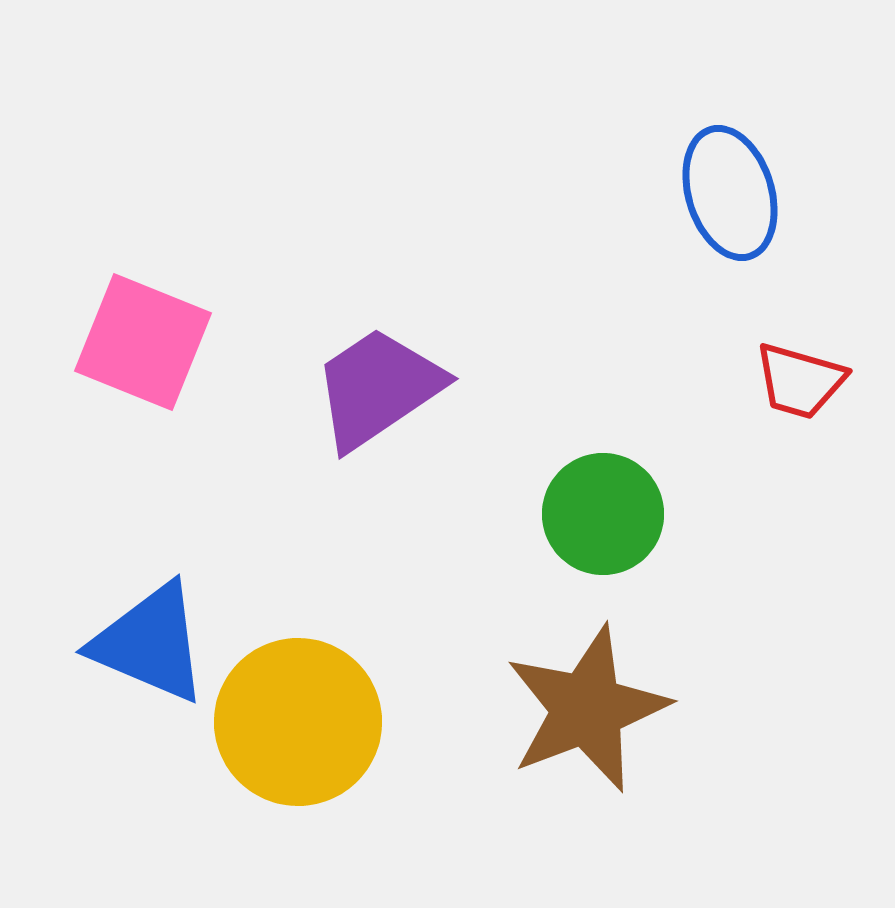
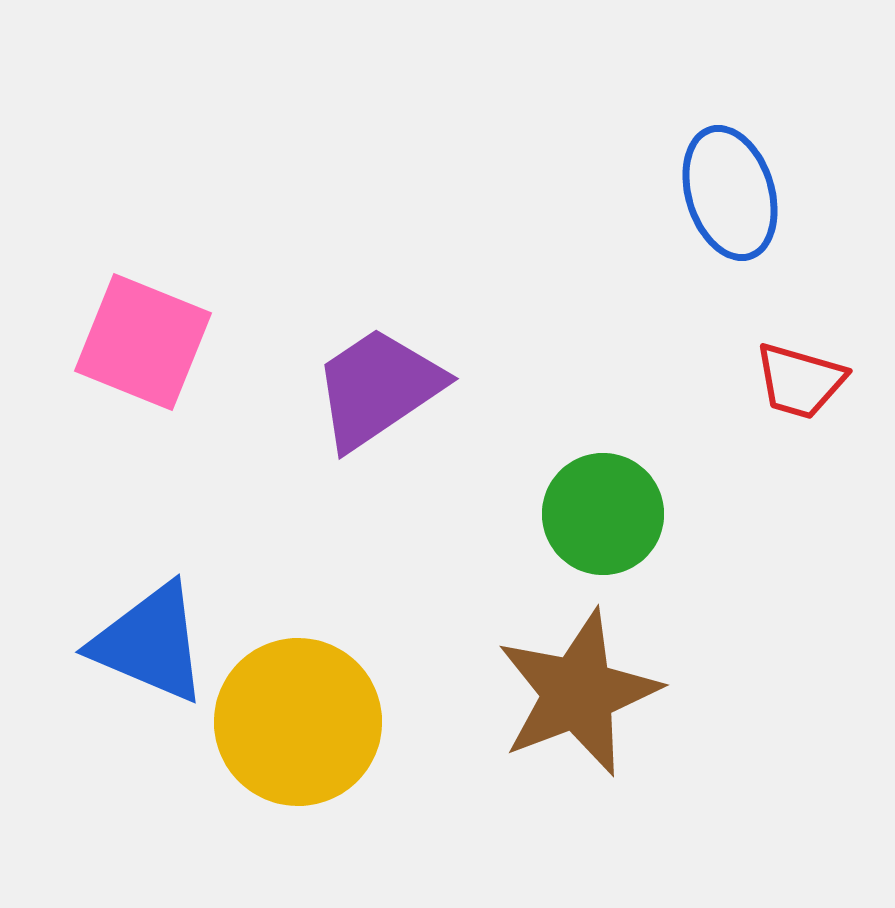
brown star: moved 9 px left, 16 px up
